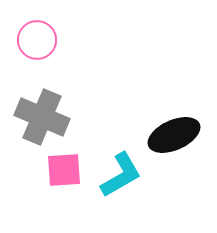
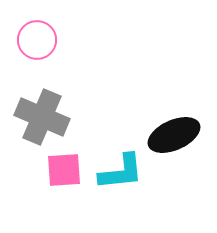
cyan L-shape: moved 3 px up; rotated 24 degrees clockwise
